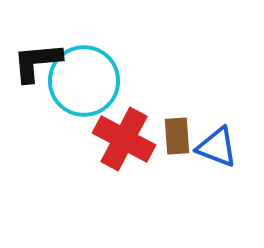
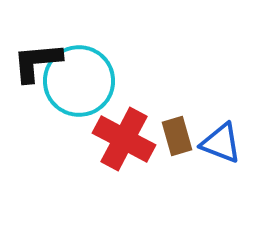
cyan circle: moved 5 px left
brown rectangle: rotated 12 degrees counterclockwise
blue triangle: moved 4 px right, 4 px up
